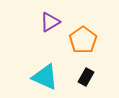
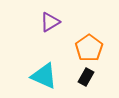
orange pentagon: moved 6 px right, 8 px down
cyan triangle: moved 1 px left, 1 px up
